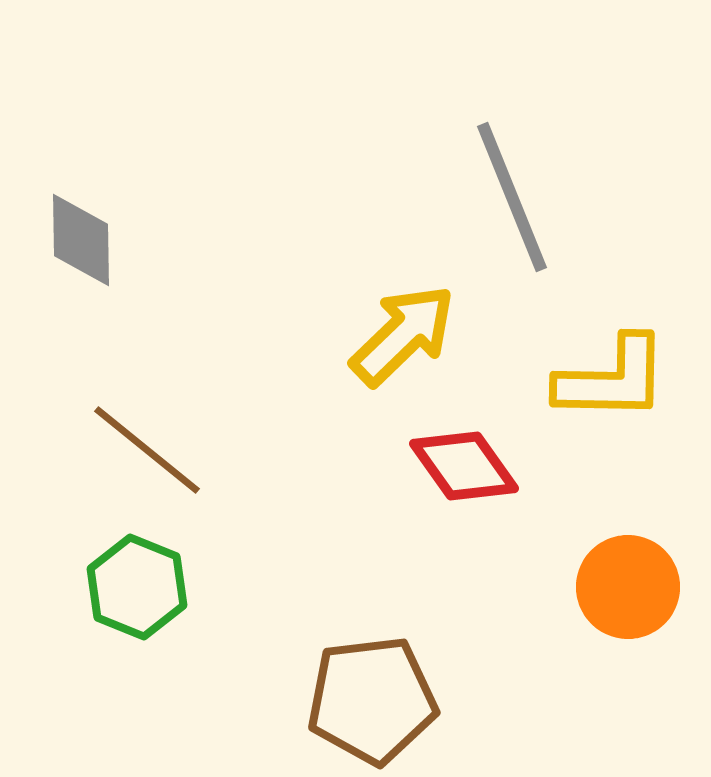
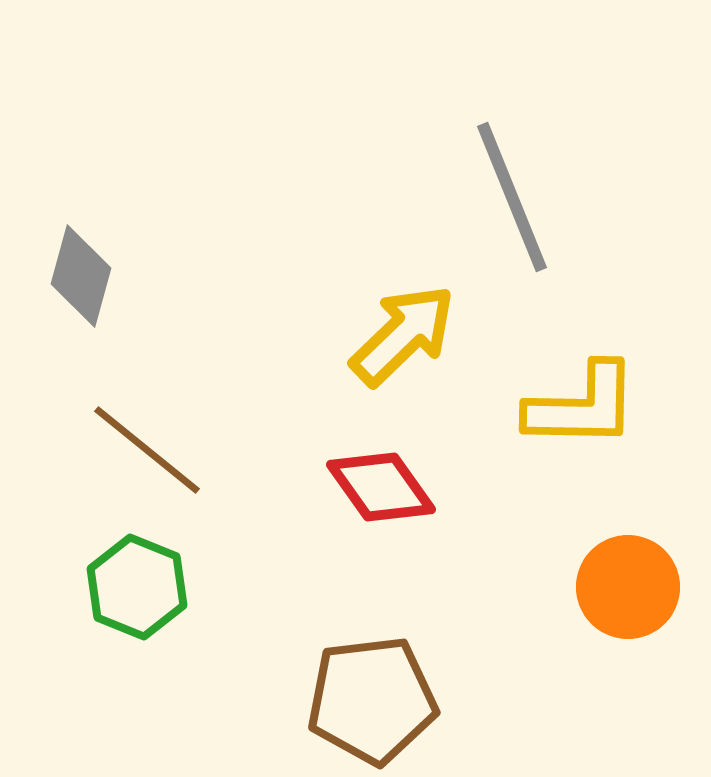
gray diamond: moved 36 px down; rotated 16 degrees clockwise
yellow L-shape: moved 30 px left, 27 px down
red diamond: moved 83 px left, 21 px down
